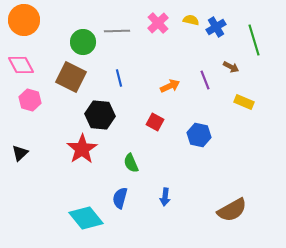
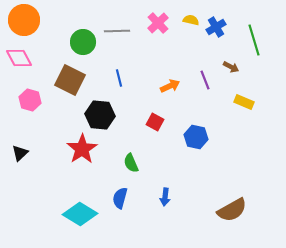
pink diamond: moved 2 px left, 7 px up
brown square: moved 1 px left, 3 px down
blue hexagon: moved 3 px left, 2 px down
cyan diamond: moved 6 px left, 4 px up; rotated 20 degrees counterclockwise
